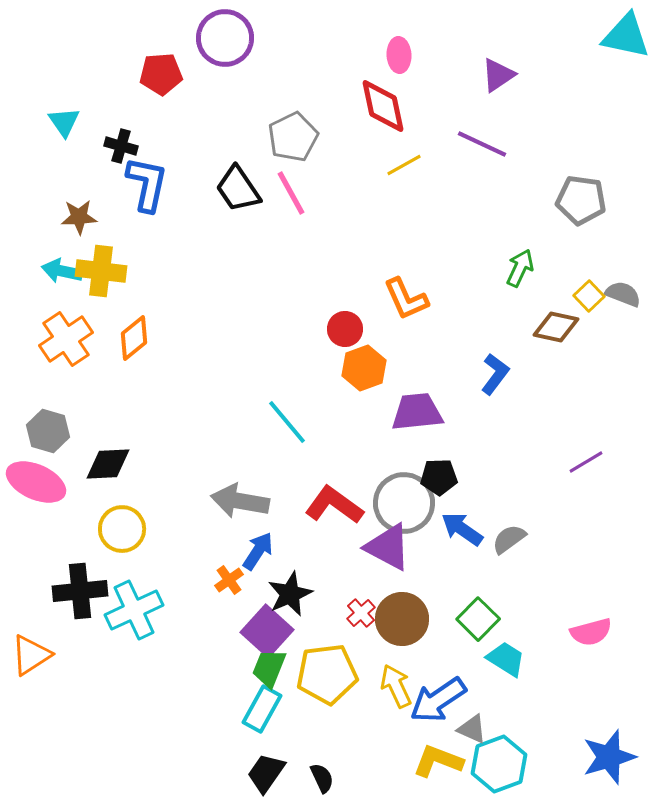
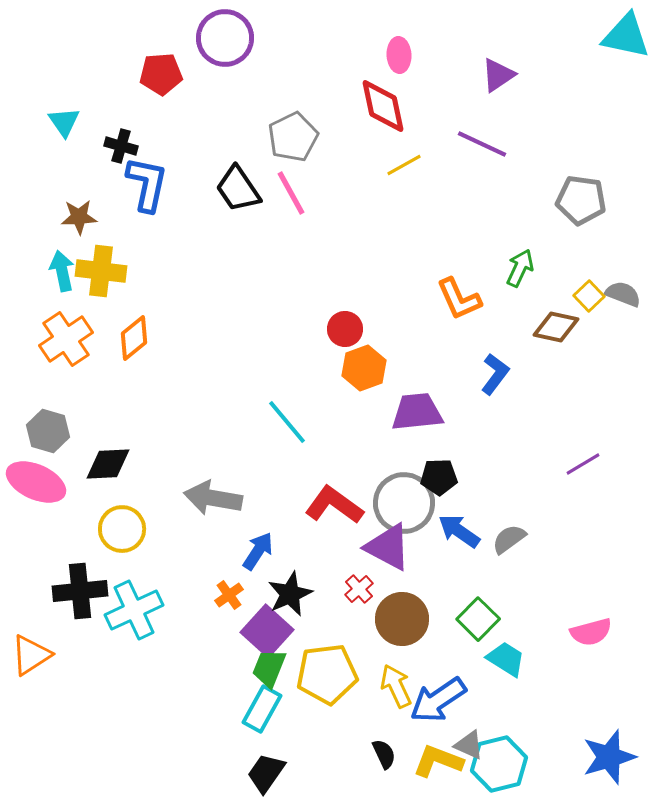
cyan arrow at (62, 271): rotated 66 degrees clockwise
orange L-shape at (406, 299): moved 53 px right
purple line at (586, 462): moved 3 px left, 2 px down
gray arrow at (240, 501): moved 27 px left, 3 px up
blue arrow at (462, 529): moved 3 px left, 2 px down
orange cross at (229, 580): moved 15 px down
red cross at (361, 613): moved 2 px left, 24 px up
gray triangle at (472, 729): moved 3 px left, 16 px down
cyan hexagon at (499, 764): rotated 6 degrees clockwise
black semicircle at (322, 778): moved 62 px right, 24 px up
